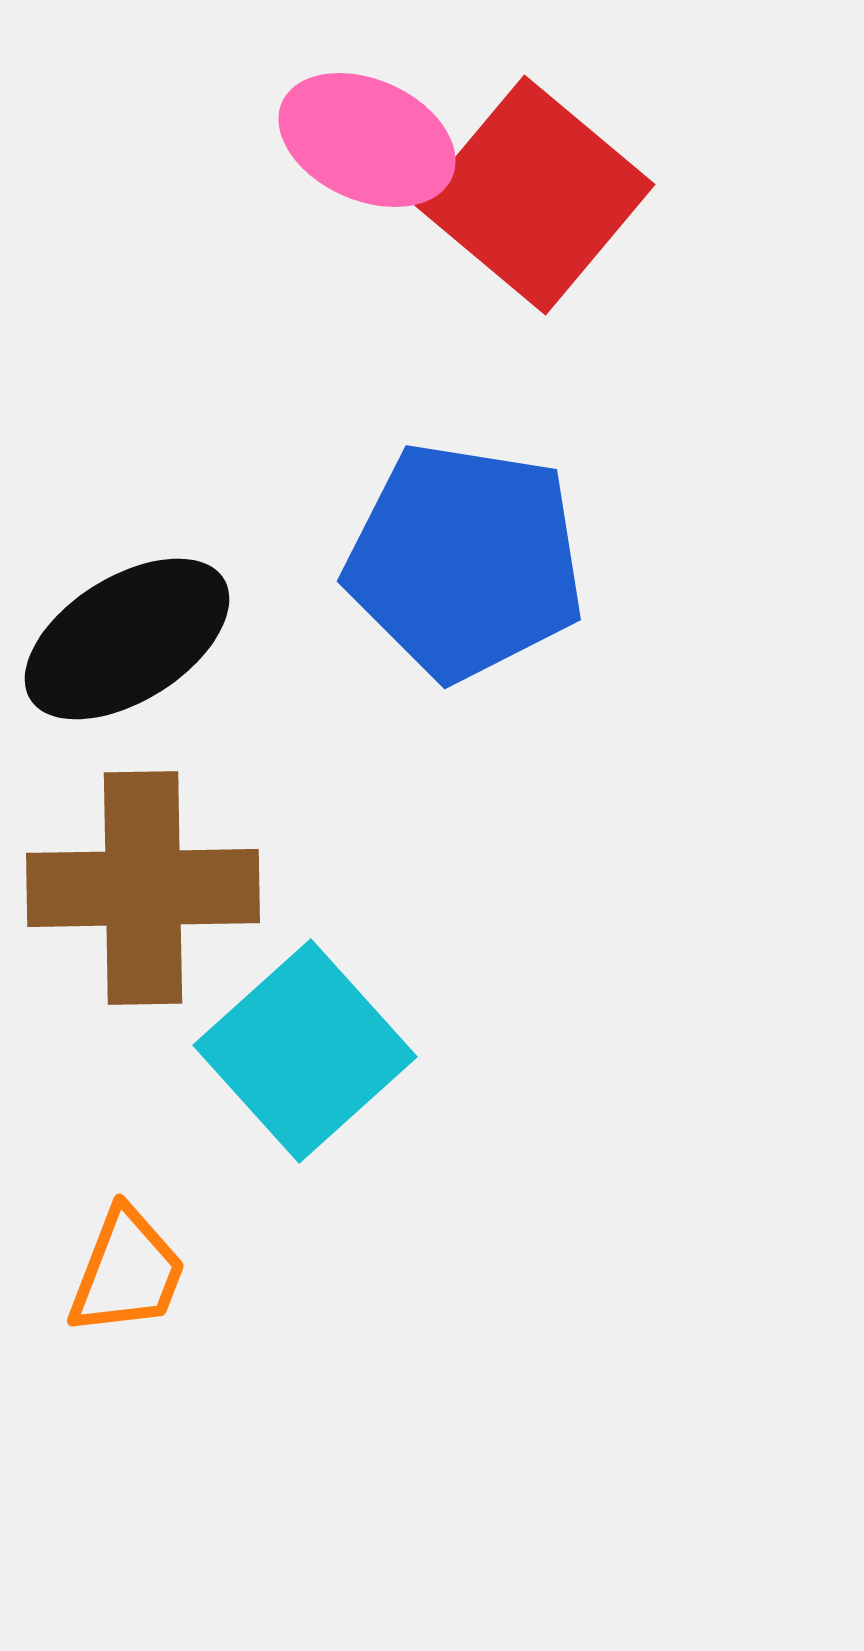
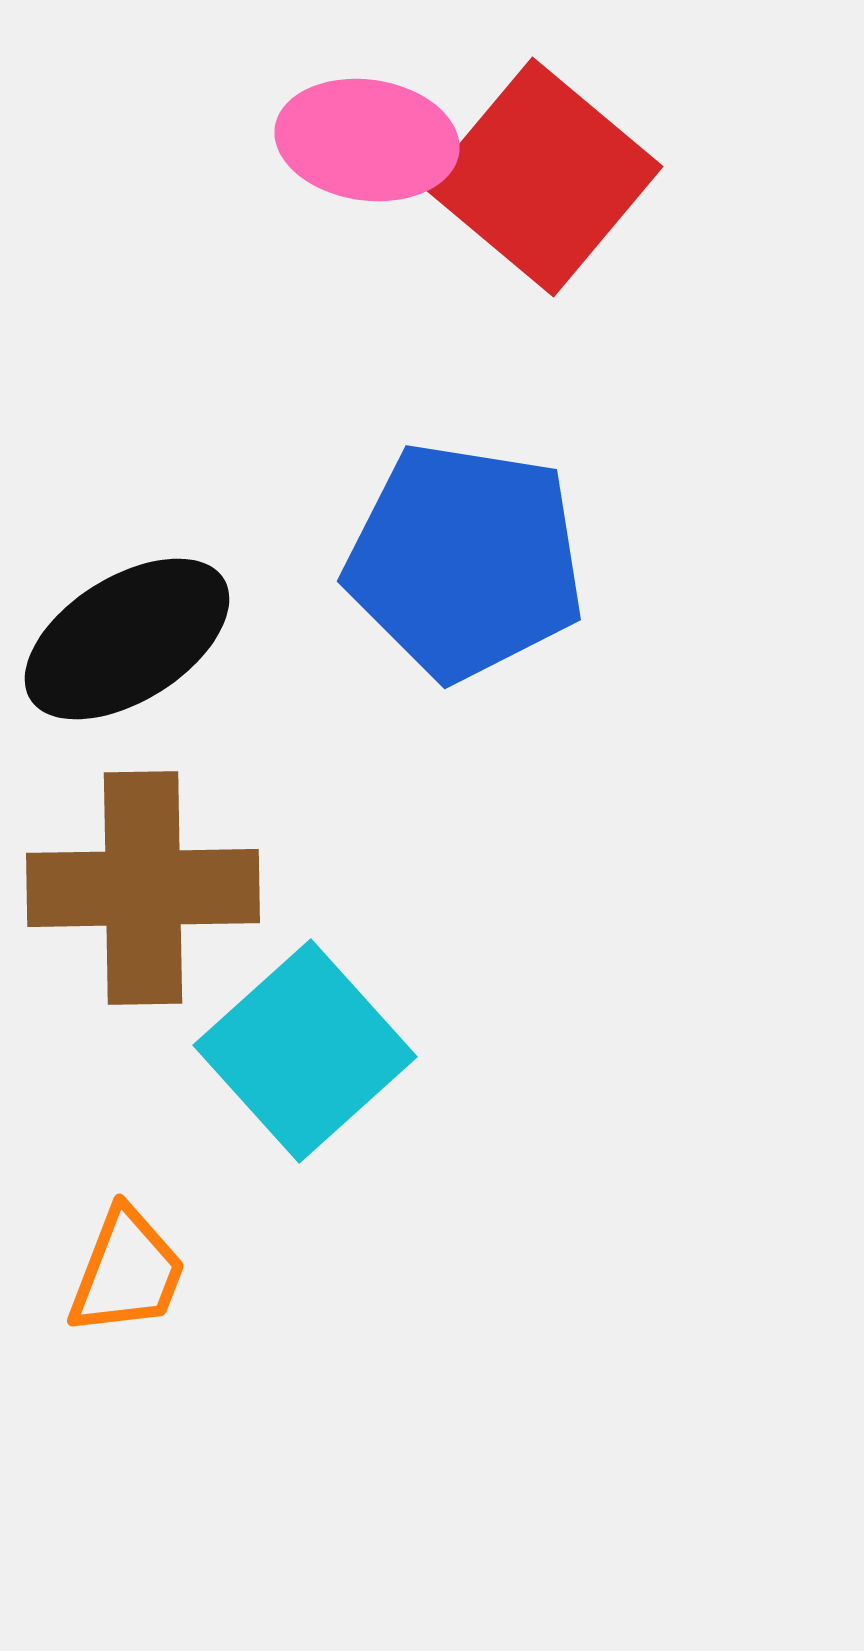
pink ellipse: rotated 16 degrees counterclockwise
red square: moved 8 px right, 18 px up
